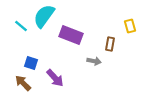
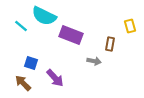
cyan semicircle: rotated 100 degrees counterclockwise
